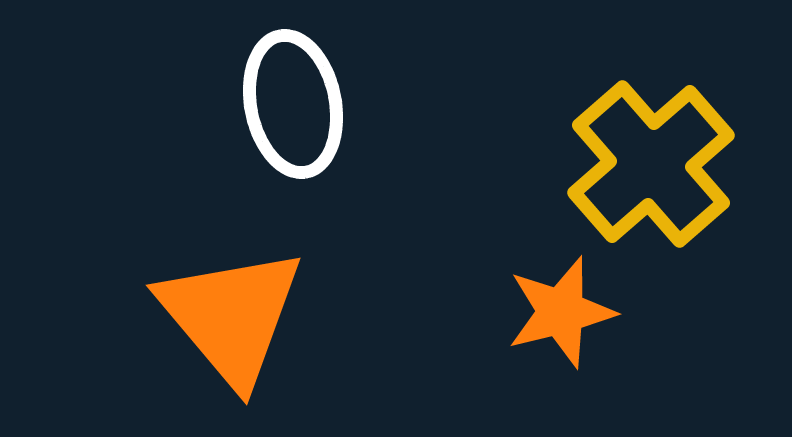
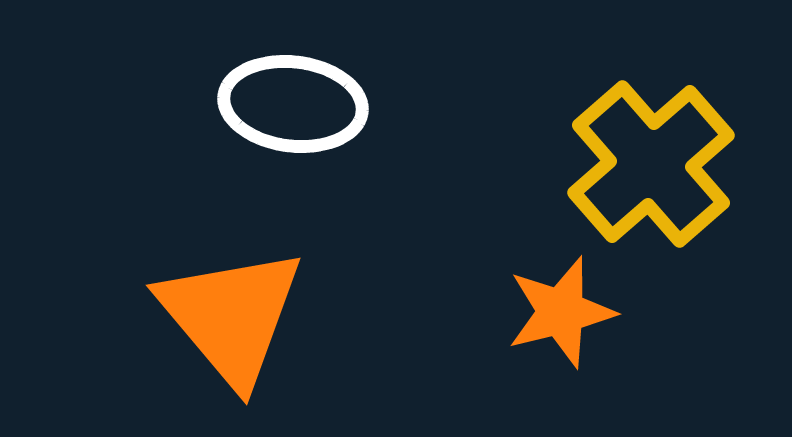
white ellipse: rotated 72 degrees counterclockwise
